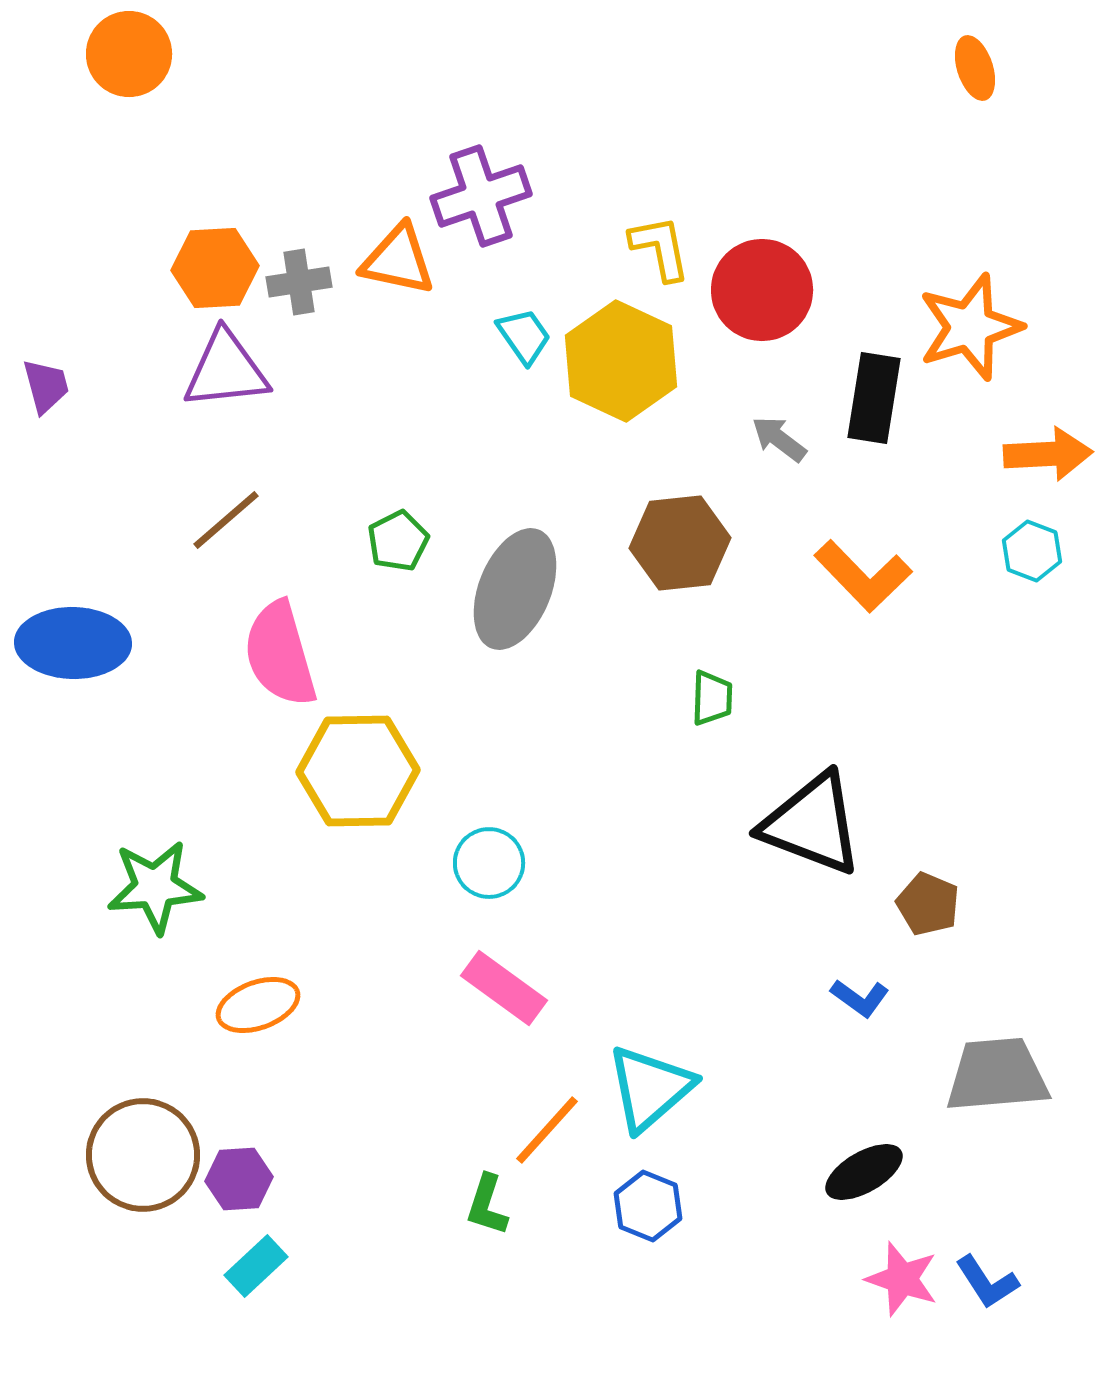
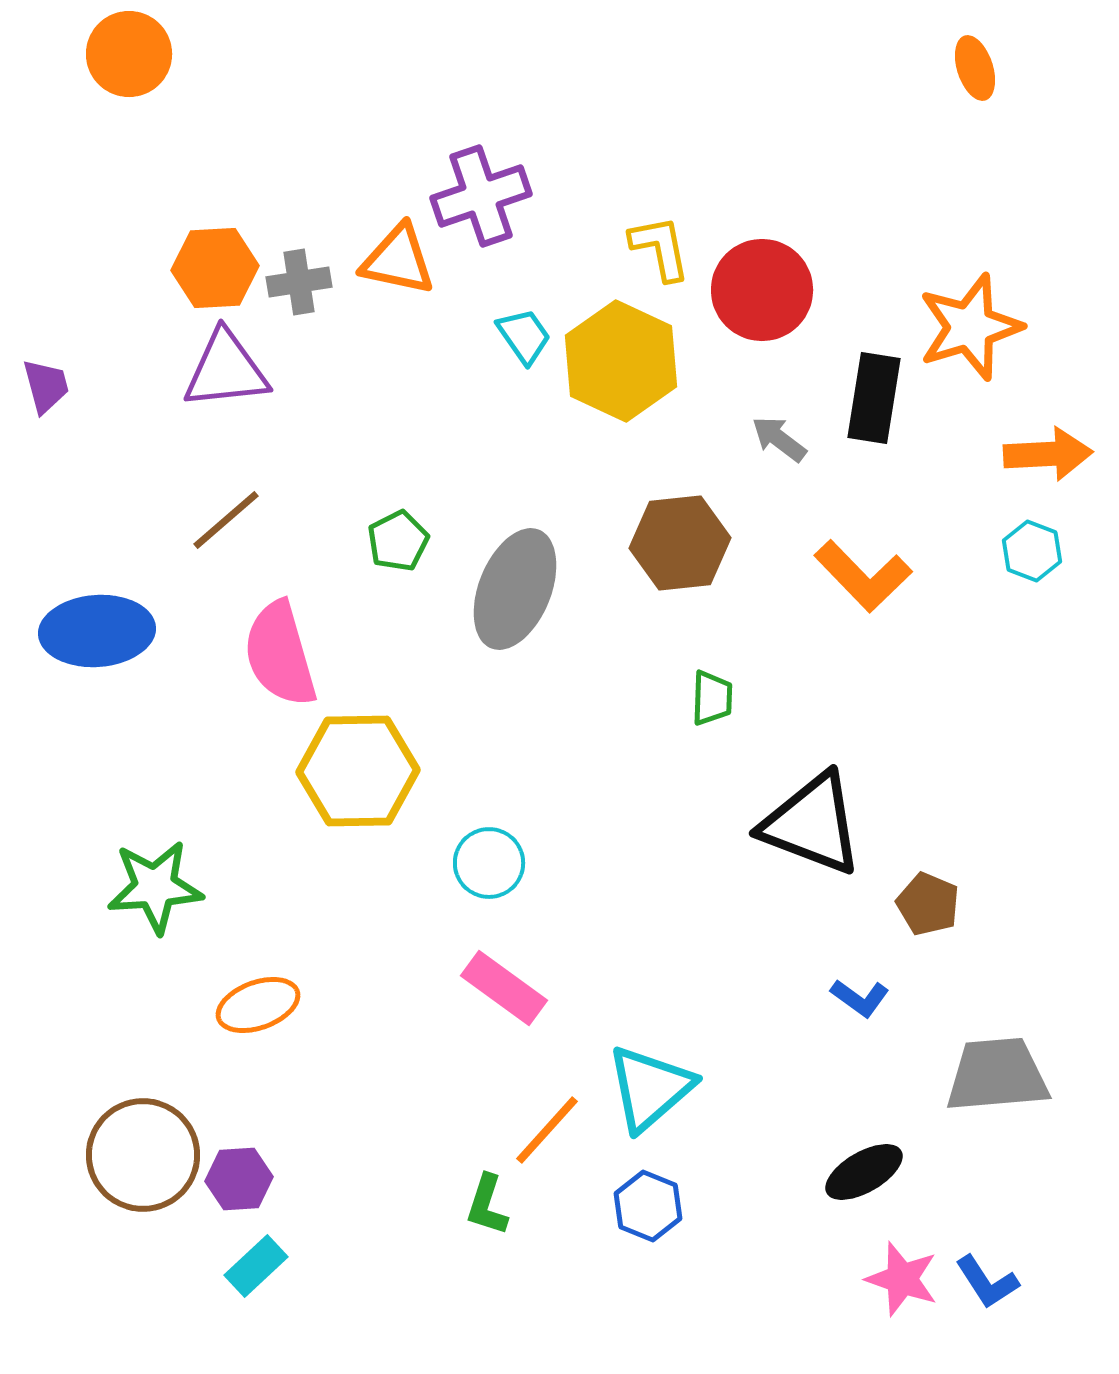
blue ellipse at (73, 643): moved 24 px right, 12 px up; rotated 5 degrees counterclockwise
